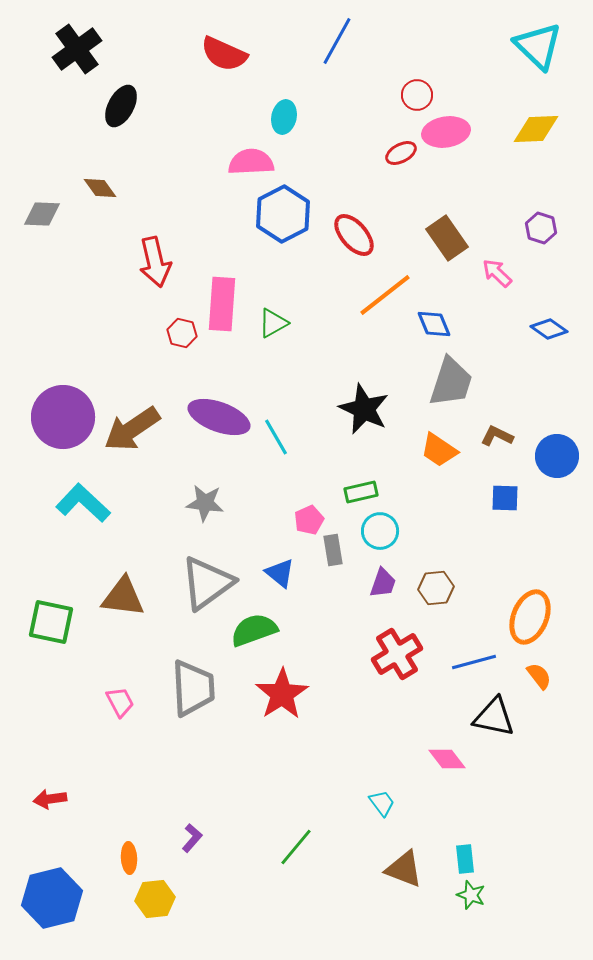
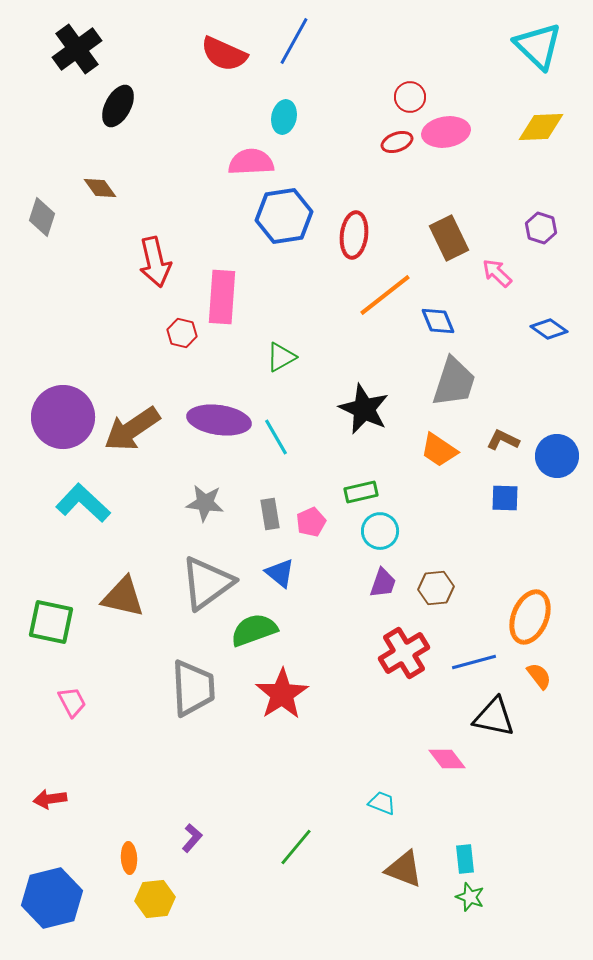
blue line at (337, 41): moved 43 px left
red circle at (417, 95): moved 7 px left, 2 px down
black ellipse at (121, 106): moved 3 px left
yellow diamond at (536, 129): moved 5 px right, 2 px up
red ellipse at (401, 153): moved 4 px left, 11 px up; rotated 8 degrees clockwise
gray diamond at (42, 214): moved 3 px down; rotated 75 degrees counterclockwise
blue hexagon at (283, 214): moved 1 px right, 2 px down; rotated 18 degrees clockwise
red ellipse at (354, 235): rotated 48 degrees clockwise
brown rectangle at (447, 238): moved 2 px right; rotated 9 degrees clockwise
pink rectangle at (222, 304): moved 7 px up
green triangle at (273, 323): moved 8 px right, 34 px down
blue diamond at (434, 324): moved 4 px right, 3 px up
gray trapezoid at (451, 382): moved 3 px right
purple ellipse at (219, 417): moved 3 px down; rotated 12 degrees counterclockwise
brown L-shape at (497, 436): moved 6 px right, 4 px down
pink pentagon at (309, 520): moved 2 px right, 2 px down
gray rectangle at (333, 550): moved 63 px left, 36 px up
brown triangle at (123, 597): rotated 6 degrees clockwise
red cross at (397, 654): moved 7 px right, 1 px up
pink trapezoid at (120, 702): moved 48 px left
cyan trapezoid at (382, 803): rotated 32 degrees counterclockwise
green star at (471, 895): moved 1 px left, 2 px down
